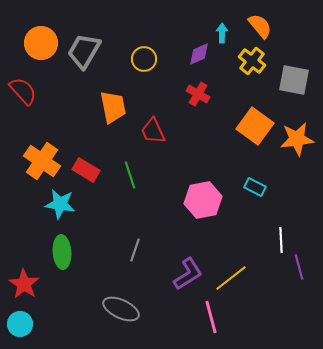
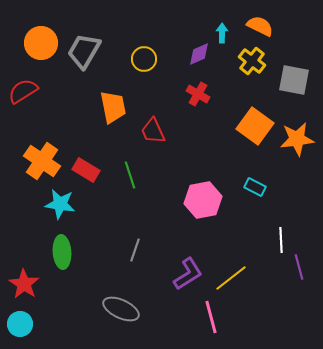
orange semicircle: rotated 24 degrees counterclockwise
red semicircle: rotated 80 degrees counterclockwise
